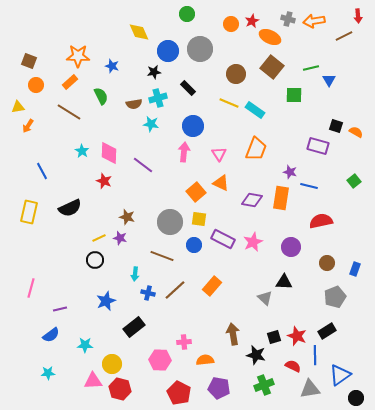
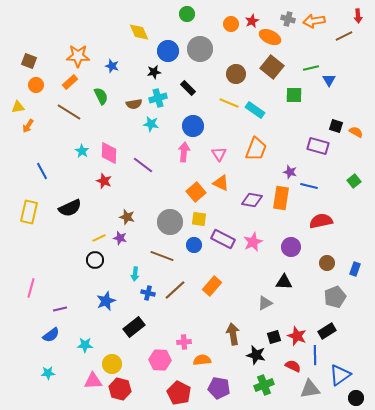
gray triangle at (265, 298): moved 5 px down; rotated 49 degrees clockwise
orange semicircle at (205, 360): moved 3 px left
